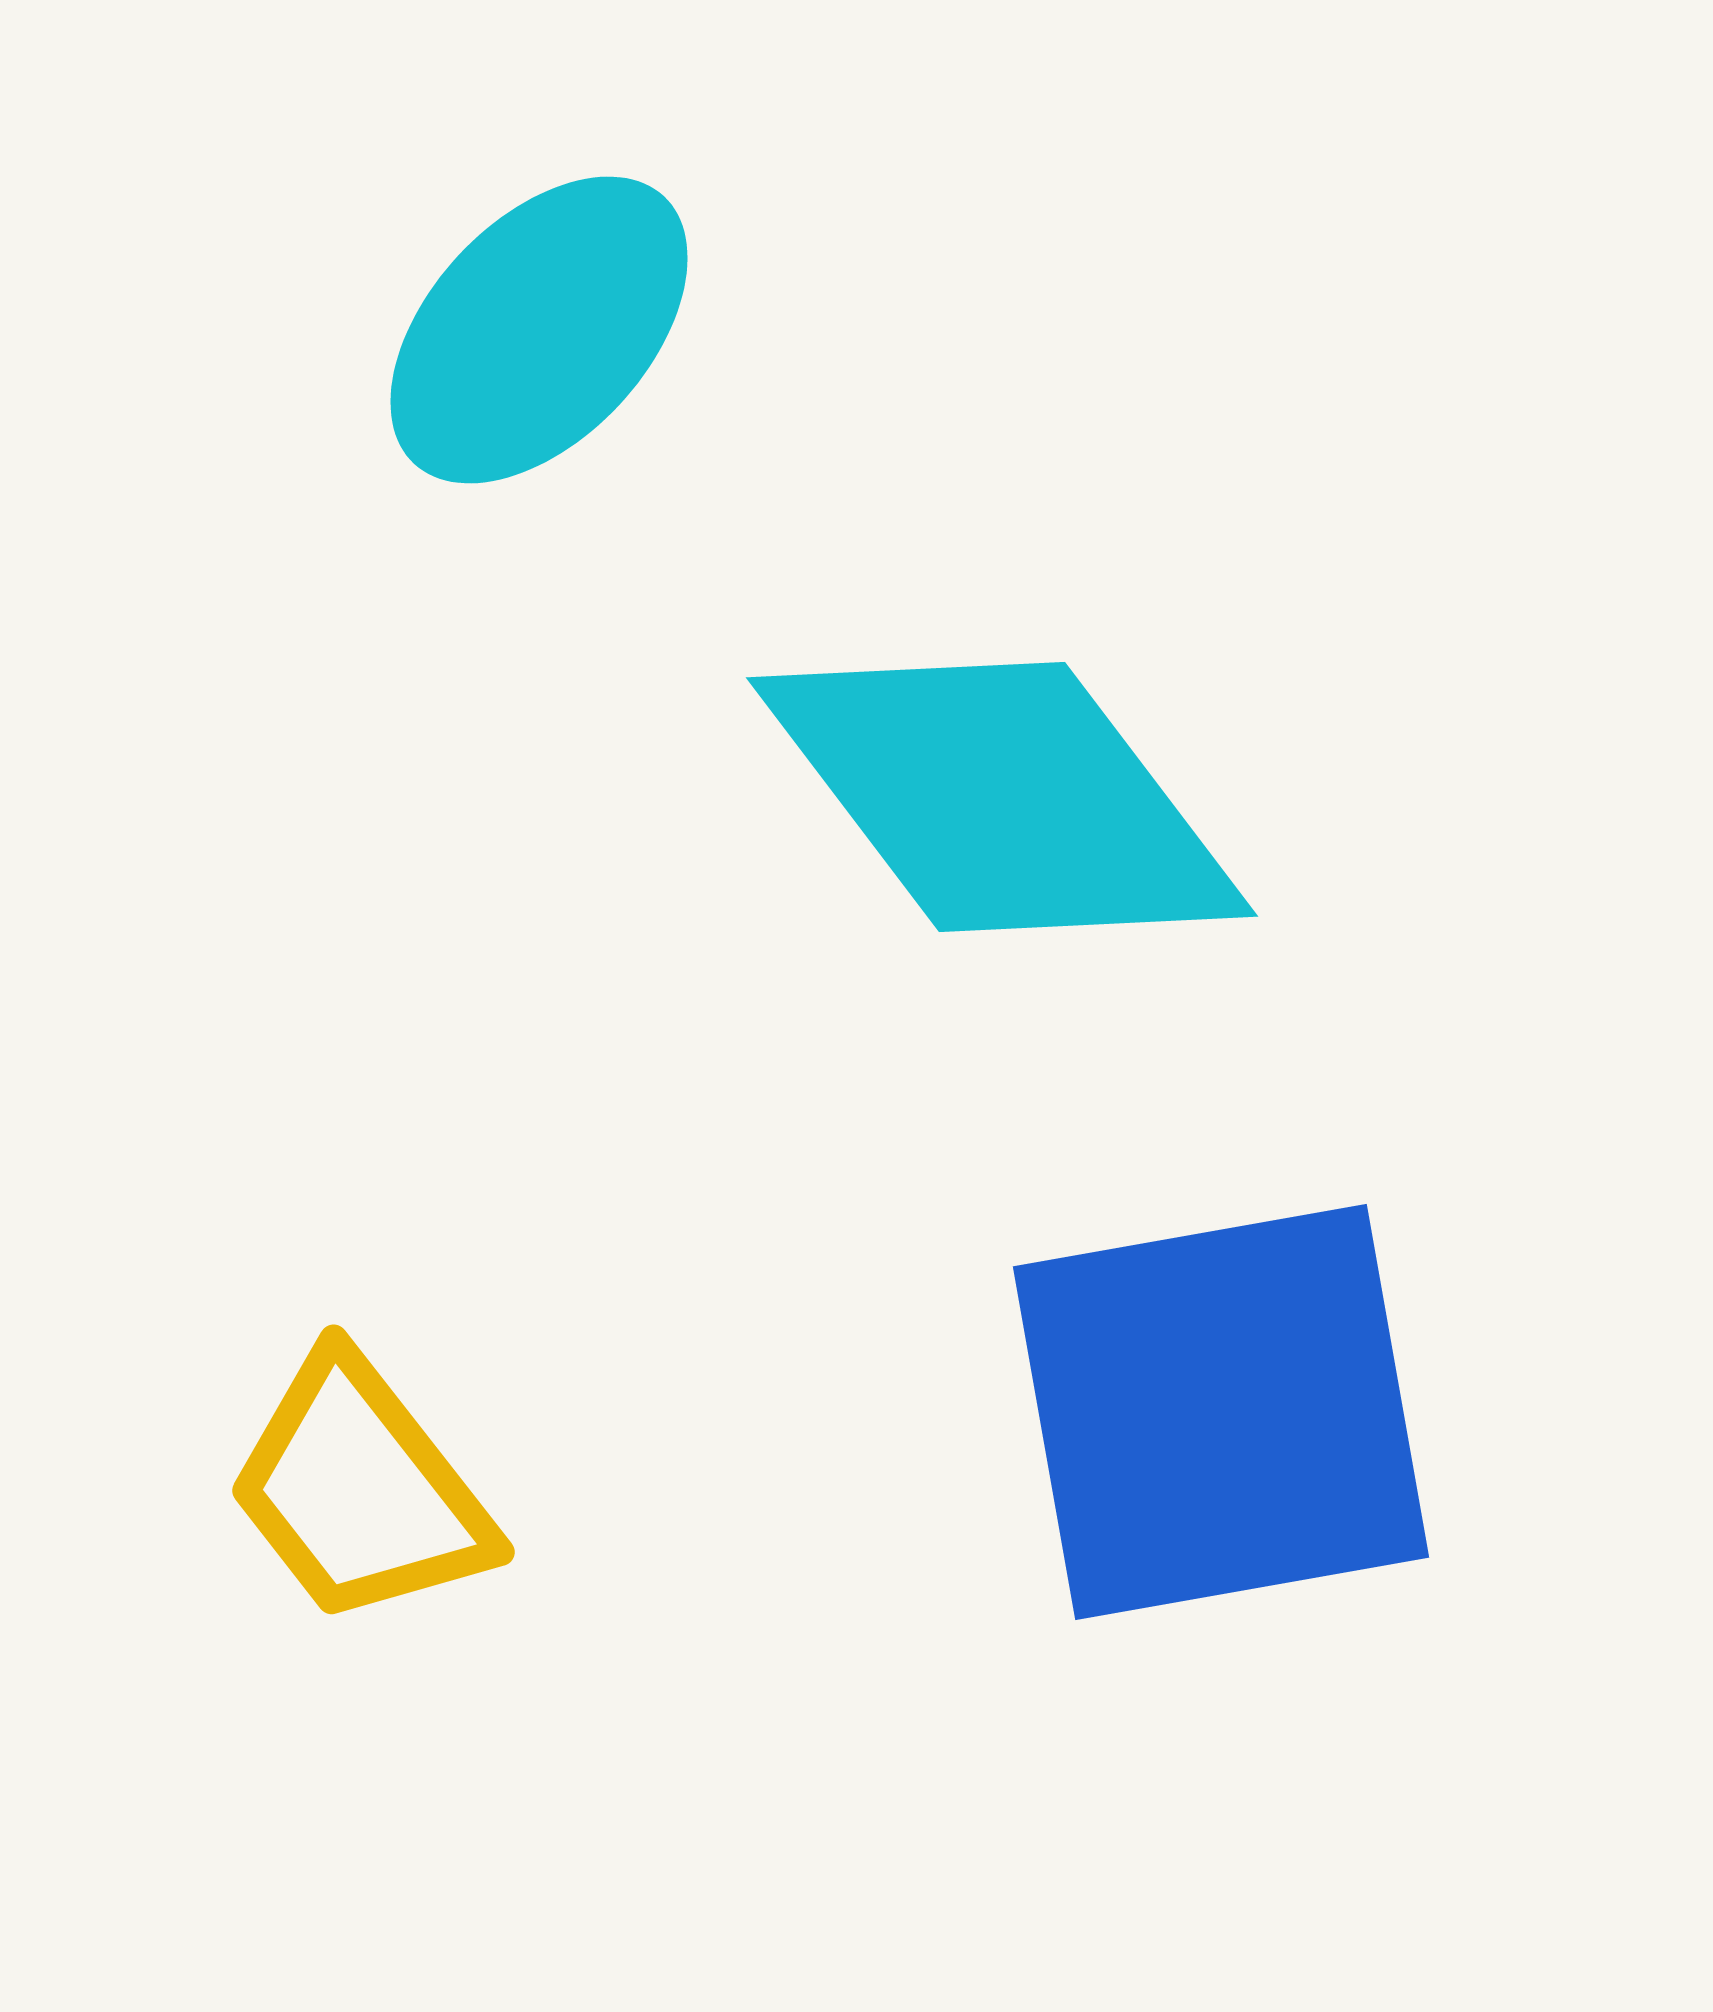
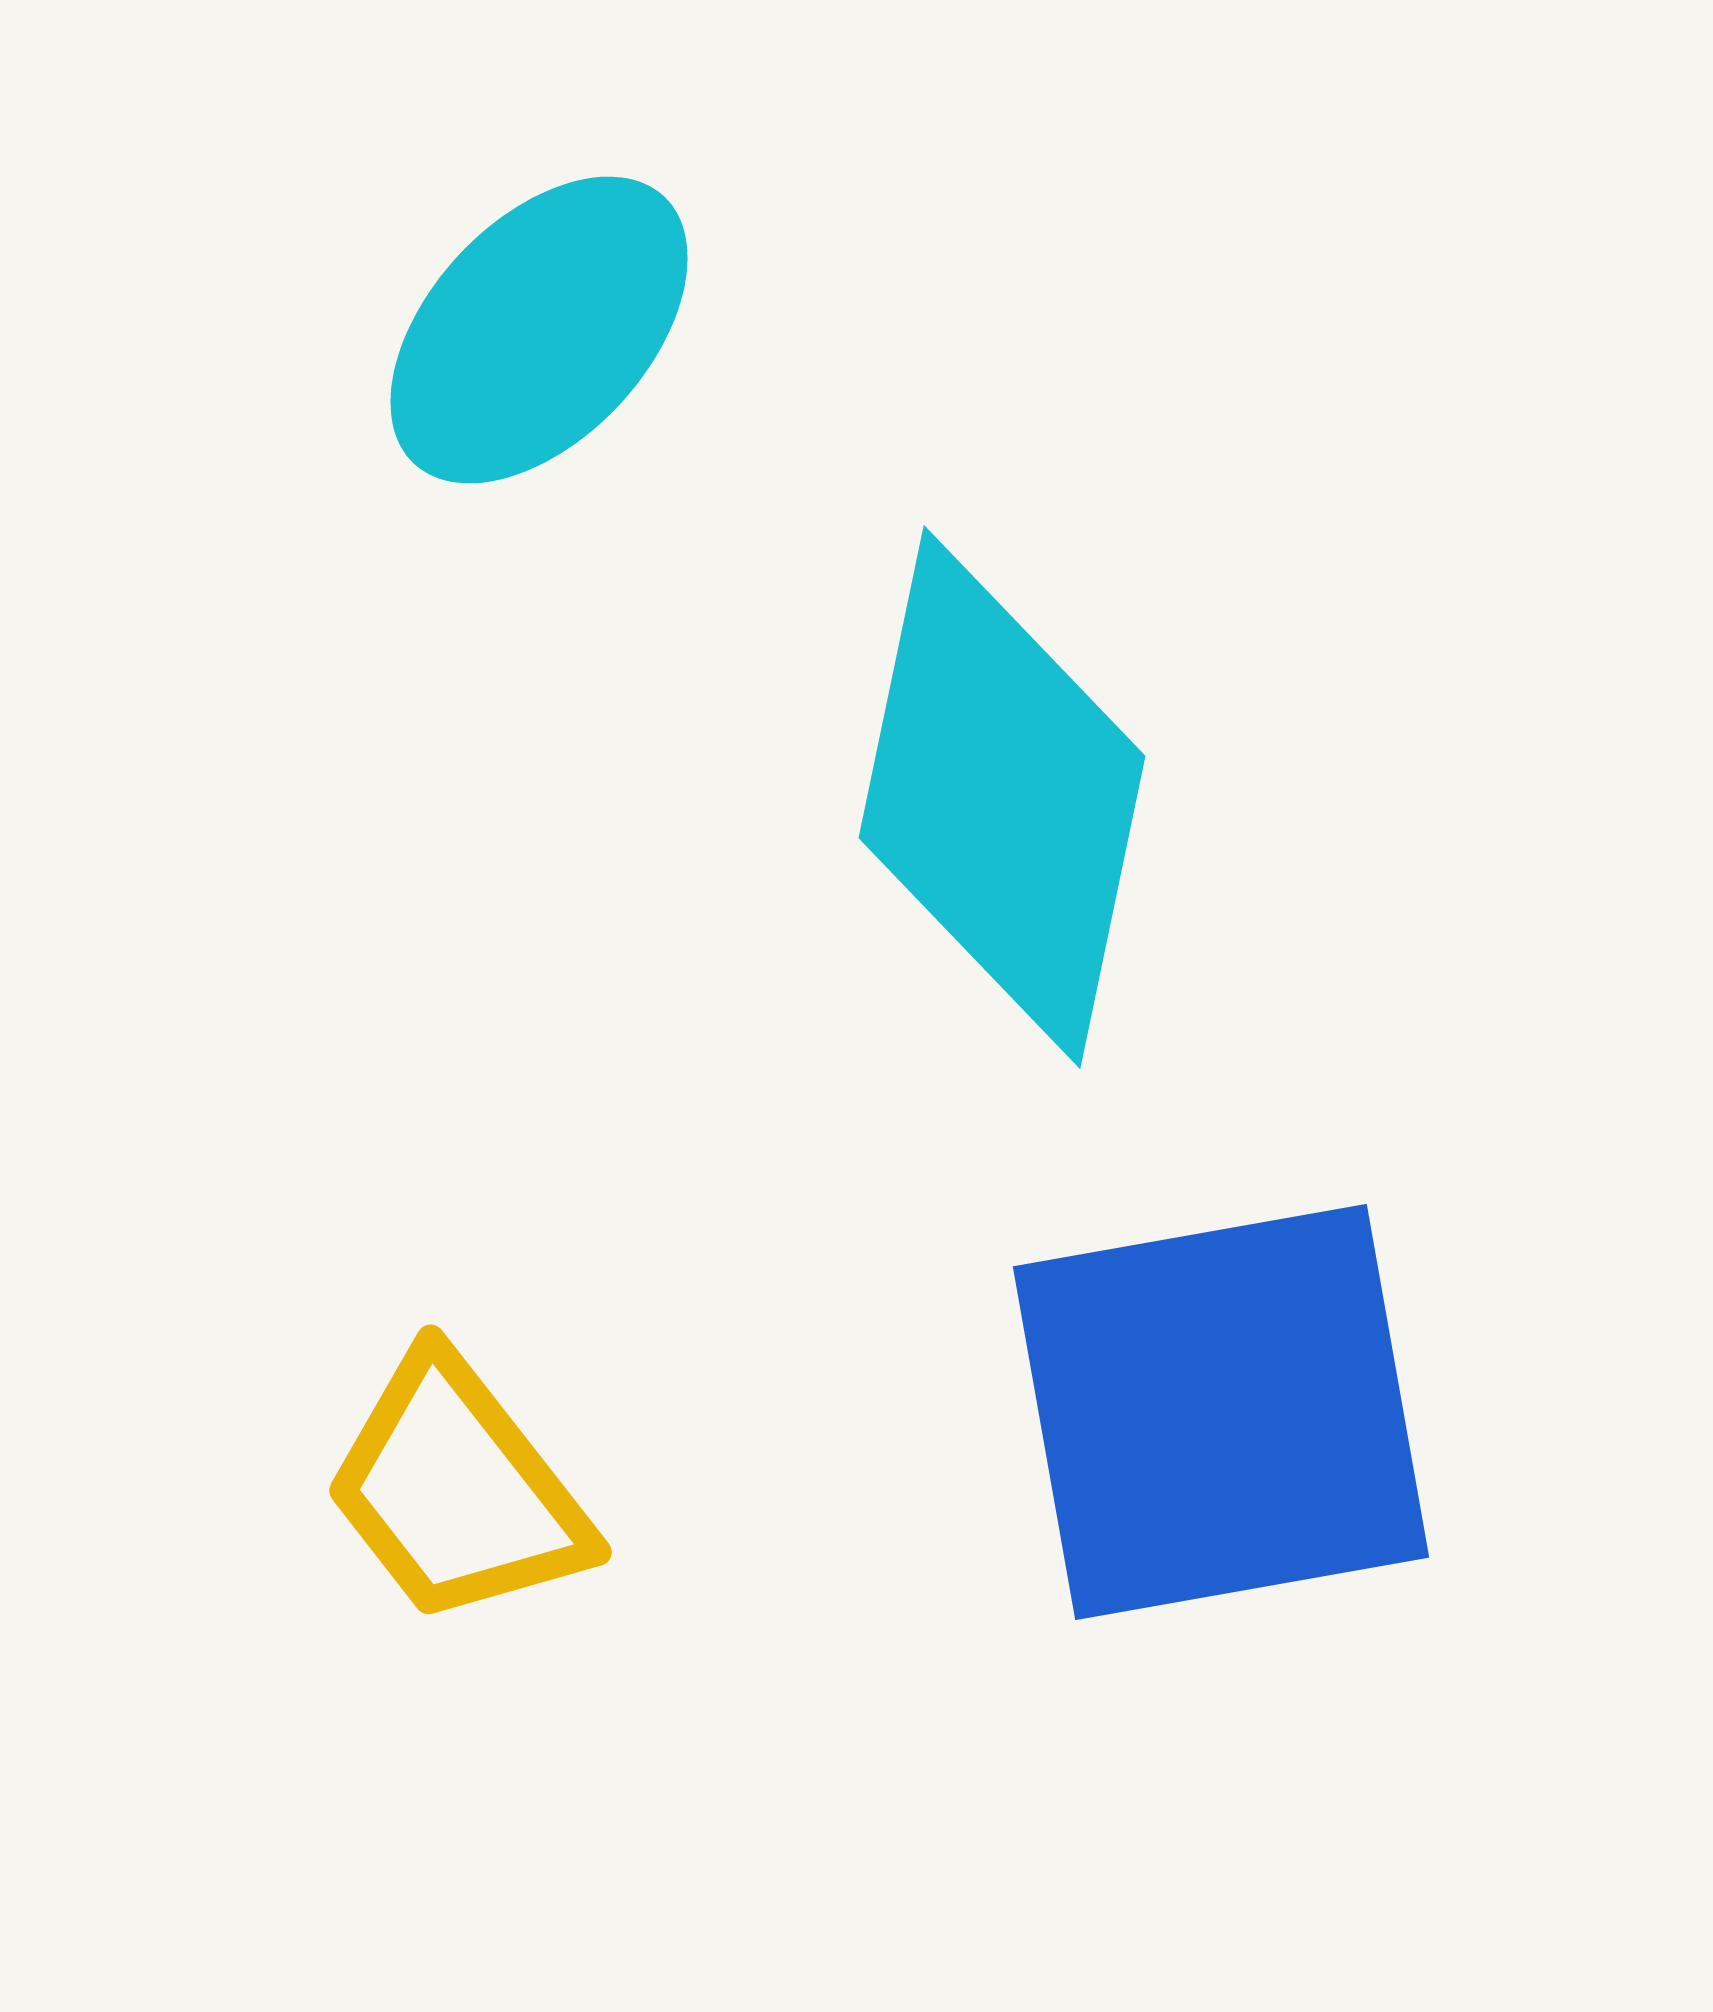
cyan diamond: rotated 49 degrees clockwise
yellow trapezoid: moved 97 px right
